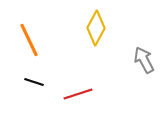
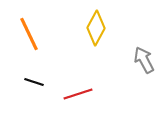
orange line: moved 6 px up
